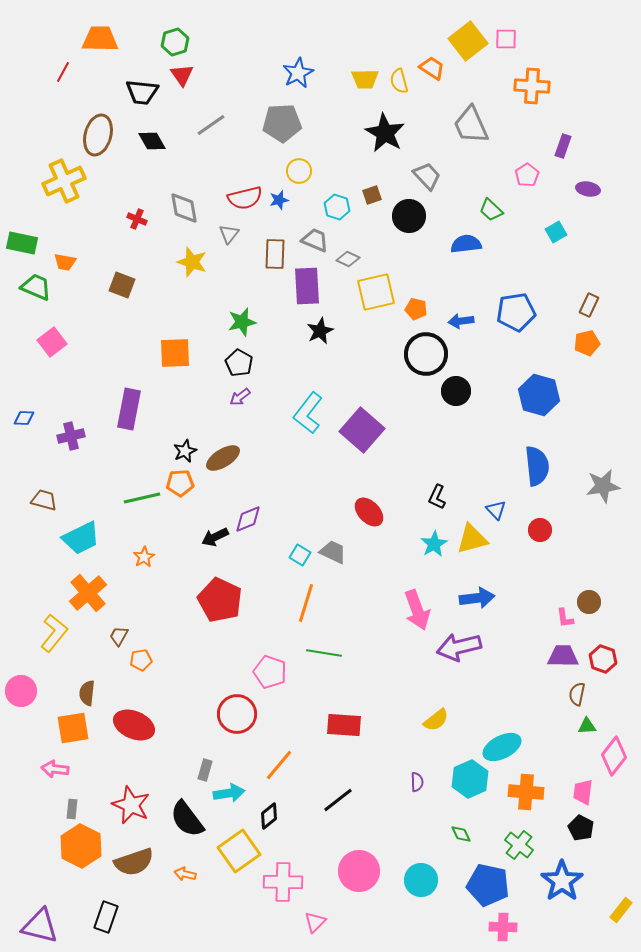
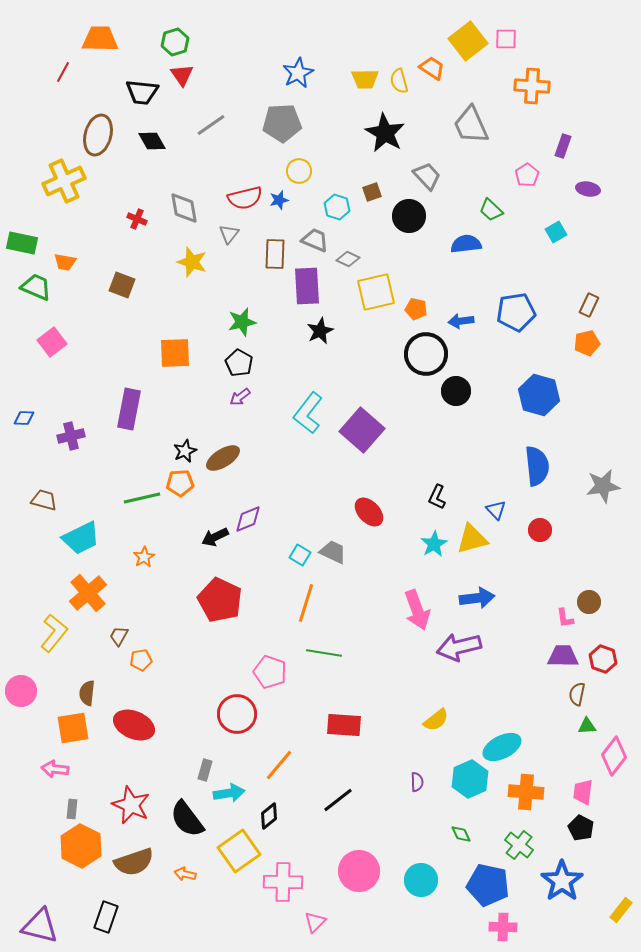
brown square at (372, 195): moved 3 px up
